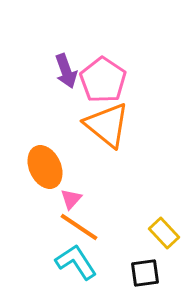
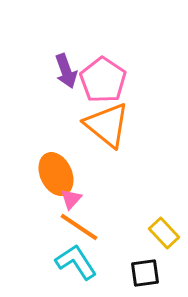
orange ellipse: moved 11 px right, 7 px down
